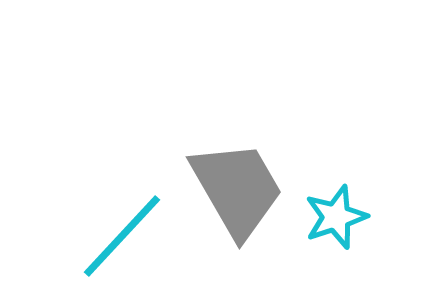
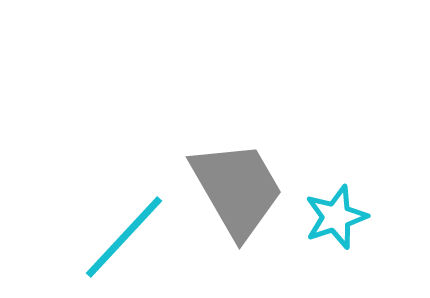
cyan line: moved 2 px right, 1 px down
